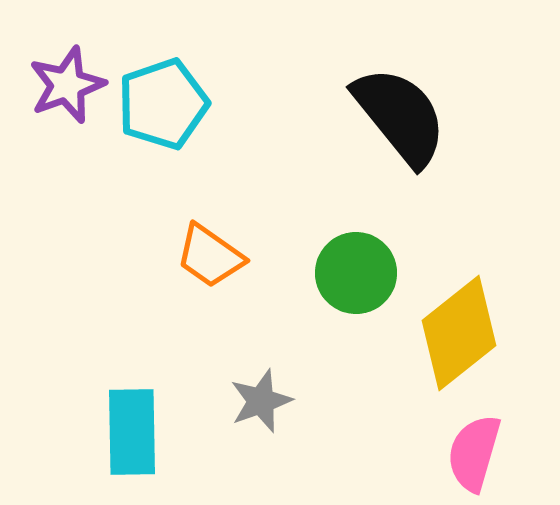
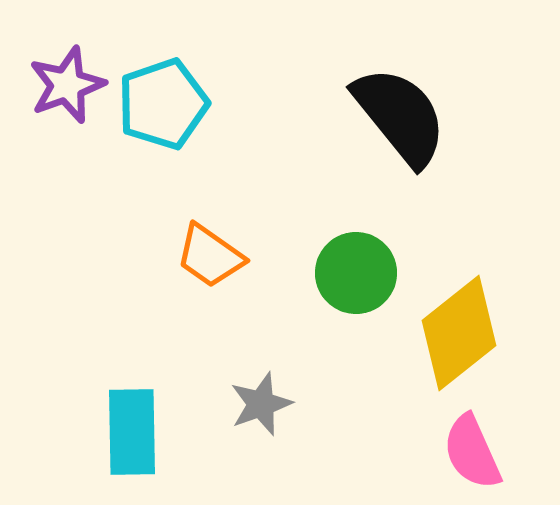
gray star: moved 3 px down
pink semicircle: moved 2 px left, 1 px up; rotated 40 degrees counterclockwise
